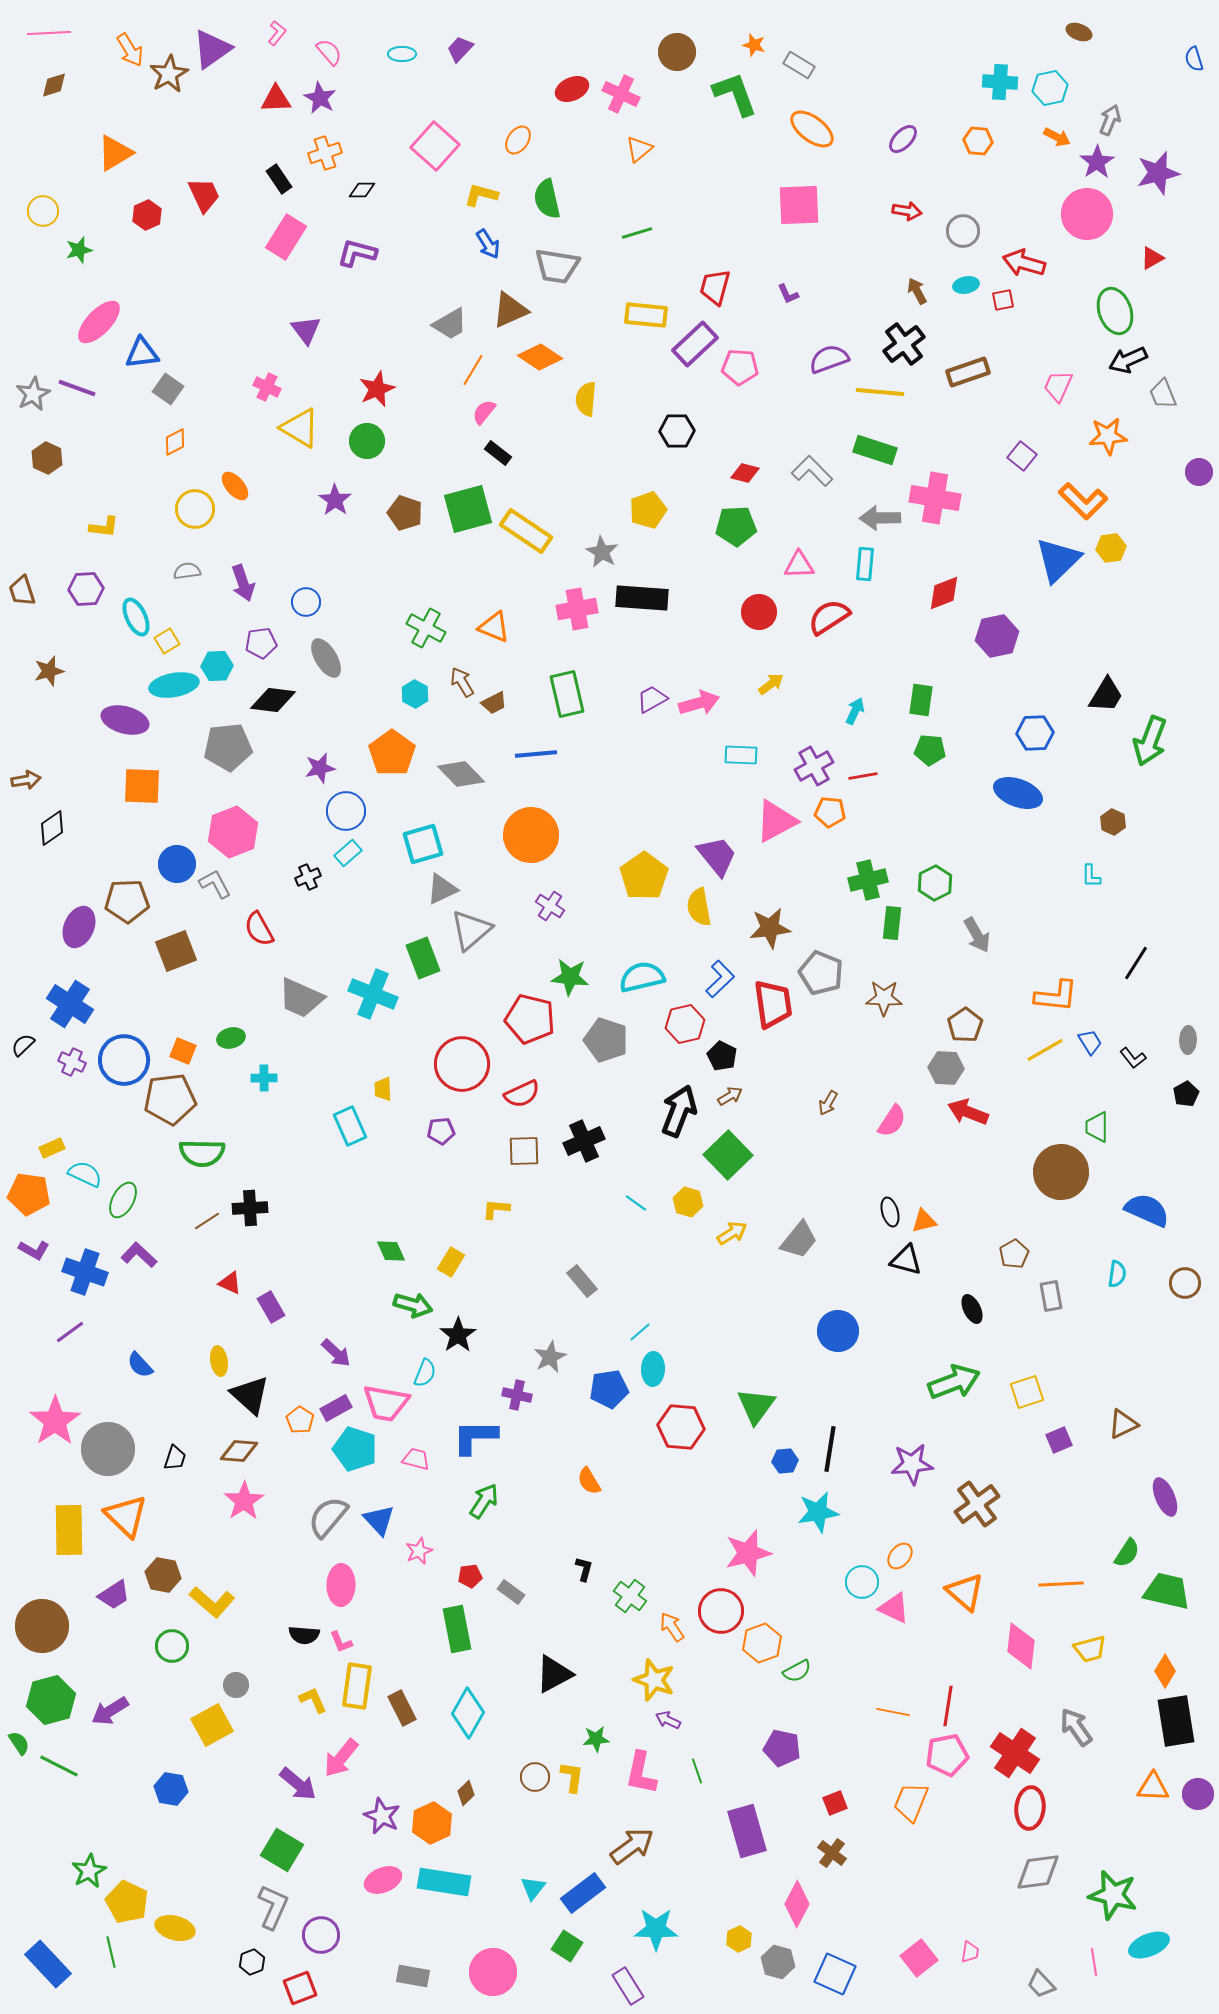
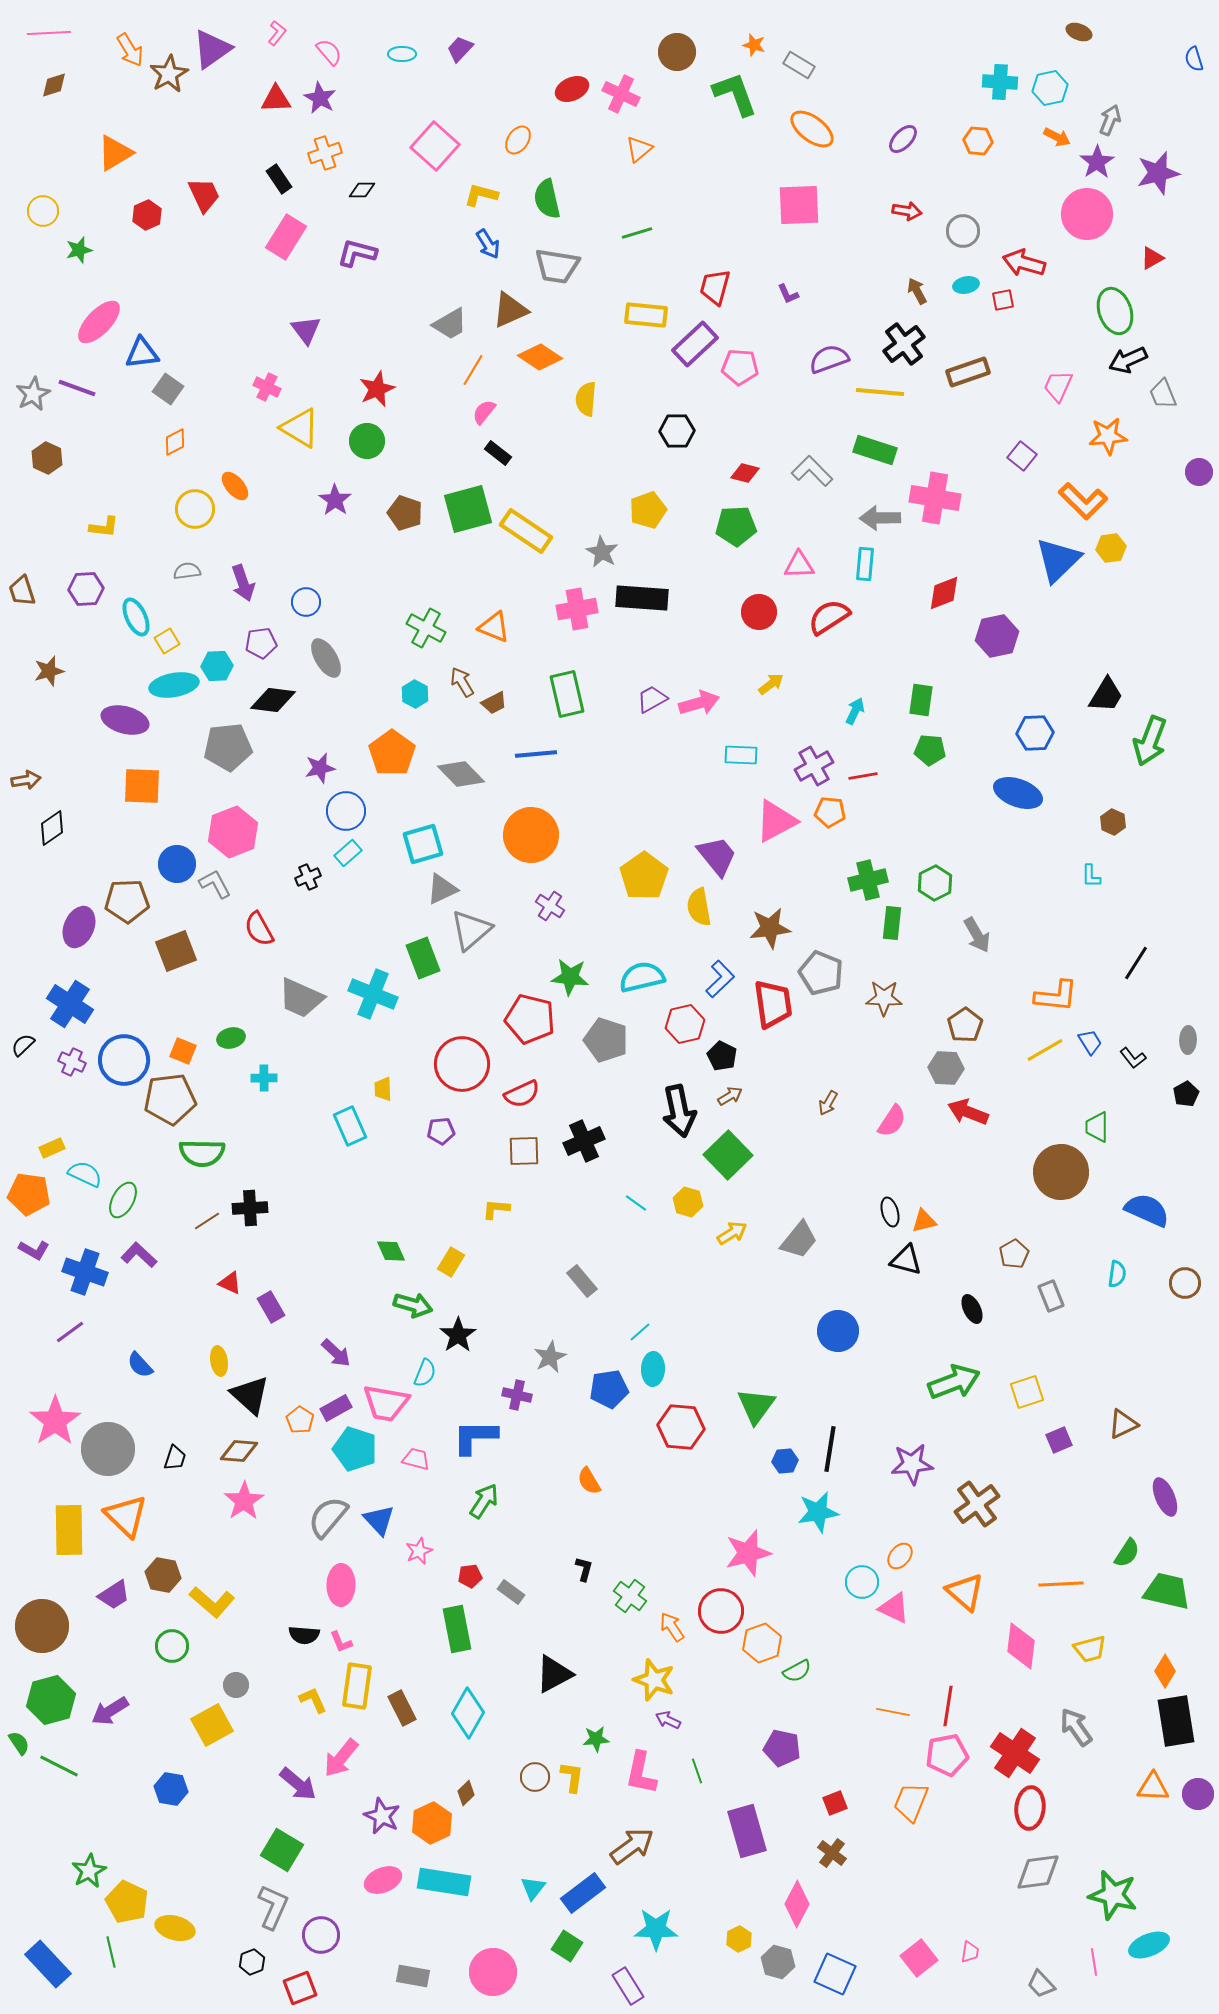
black arrow at (679, 1111): rotated 147 degrees clockwise
gray rectangle at (1051, 1296): rotated 12 degrees counterclockwise
